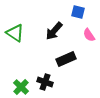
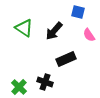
green triangle: moved 9 px right, 5 px up
green cross: moved 2 px left
